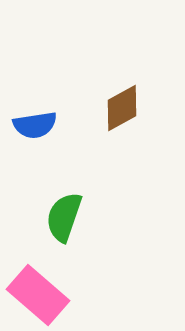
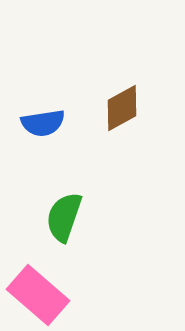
blue semicircle: moved 8 px right, 2 px up
